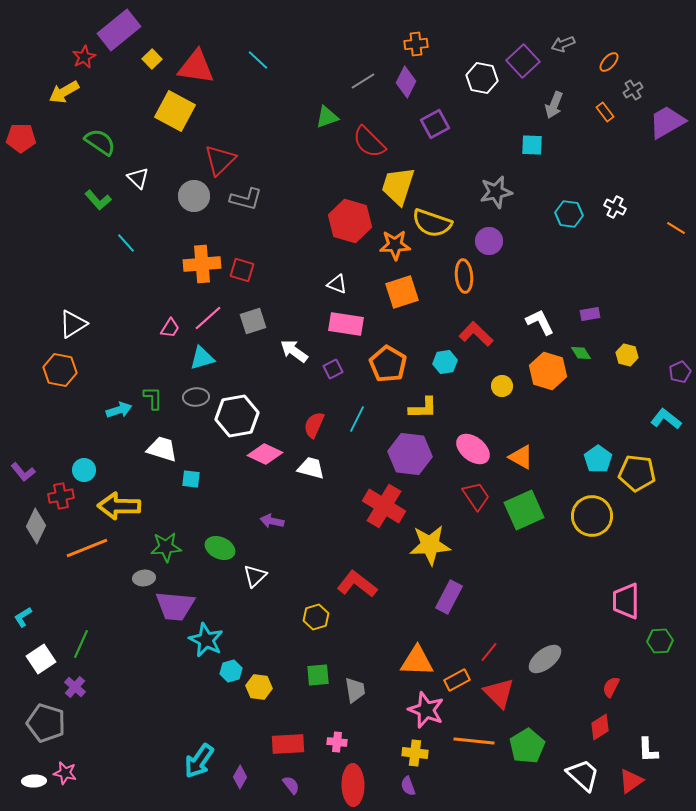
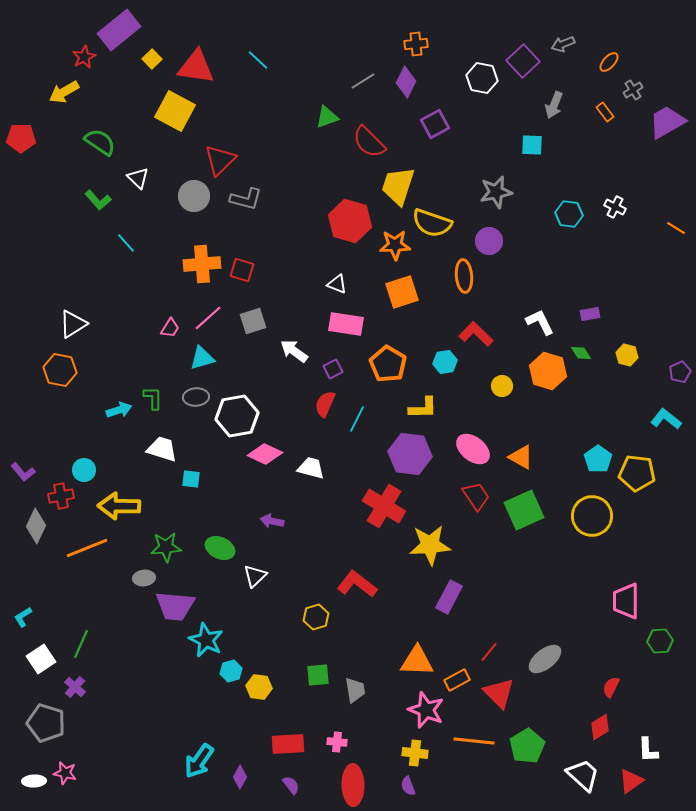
red semicircle at (314, 425): moved 11 px right, 21 px up
